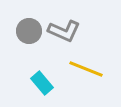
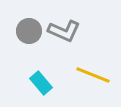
yellow line: moved 7 px right, 6 px down
cyan rectangle: moved 1 px left
